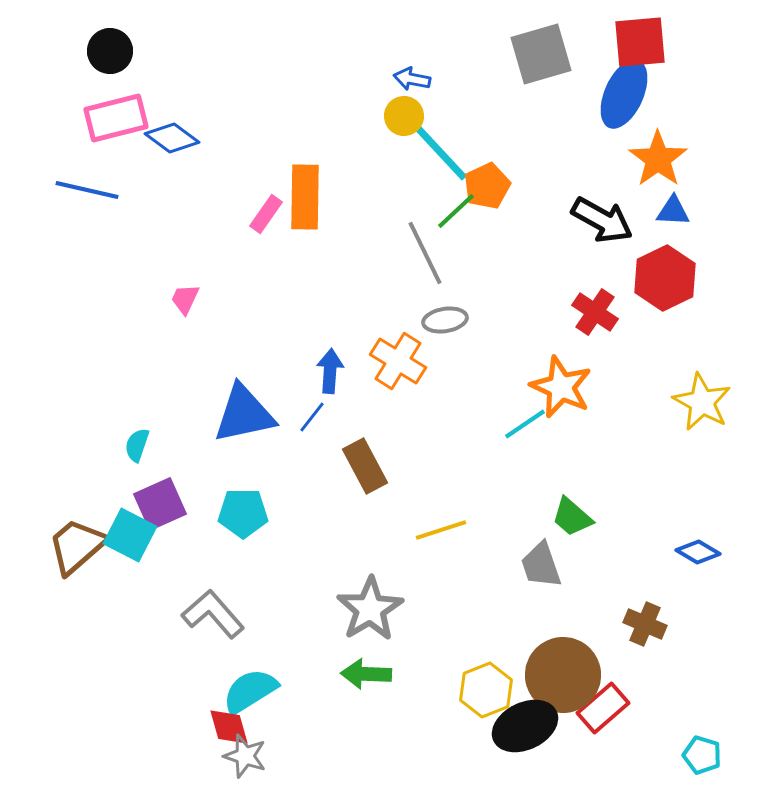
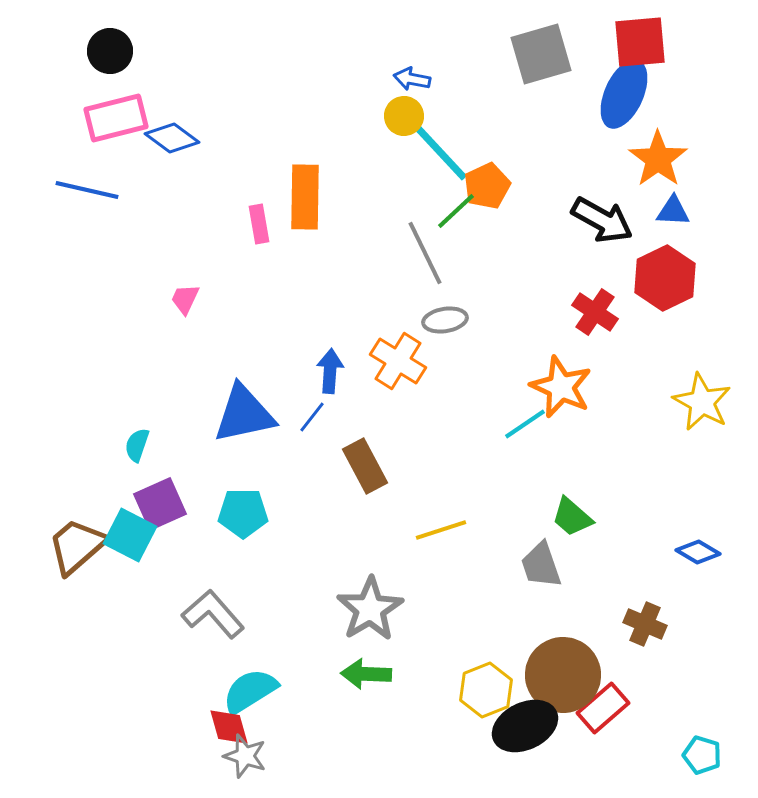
pink rectangle at (266, 214): moved 7 px left, 10 px down; rotated 45 degrees counterclockwise
